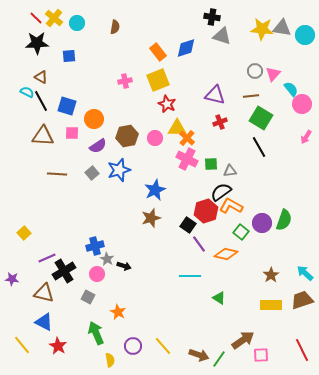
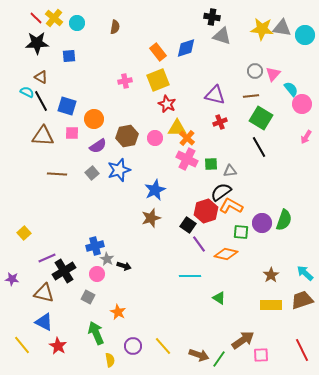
green square at (241, 232): rotated 35 degrees counterclockwise
